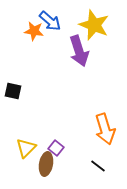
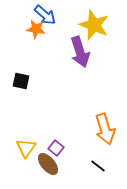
blue arrow: moved 5 px left, 6 px up
orange star: moved 2 px right, 2 px up
purple arrow: moved 1 px right, 1 px down
black square: moved 8 px right, 10 px up
yellow triangle: rotated 10 degrees counterclockwise
brown ellipse: moved 2 px right; rotated 50 degrees counterclockwise
